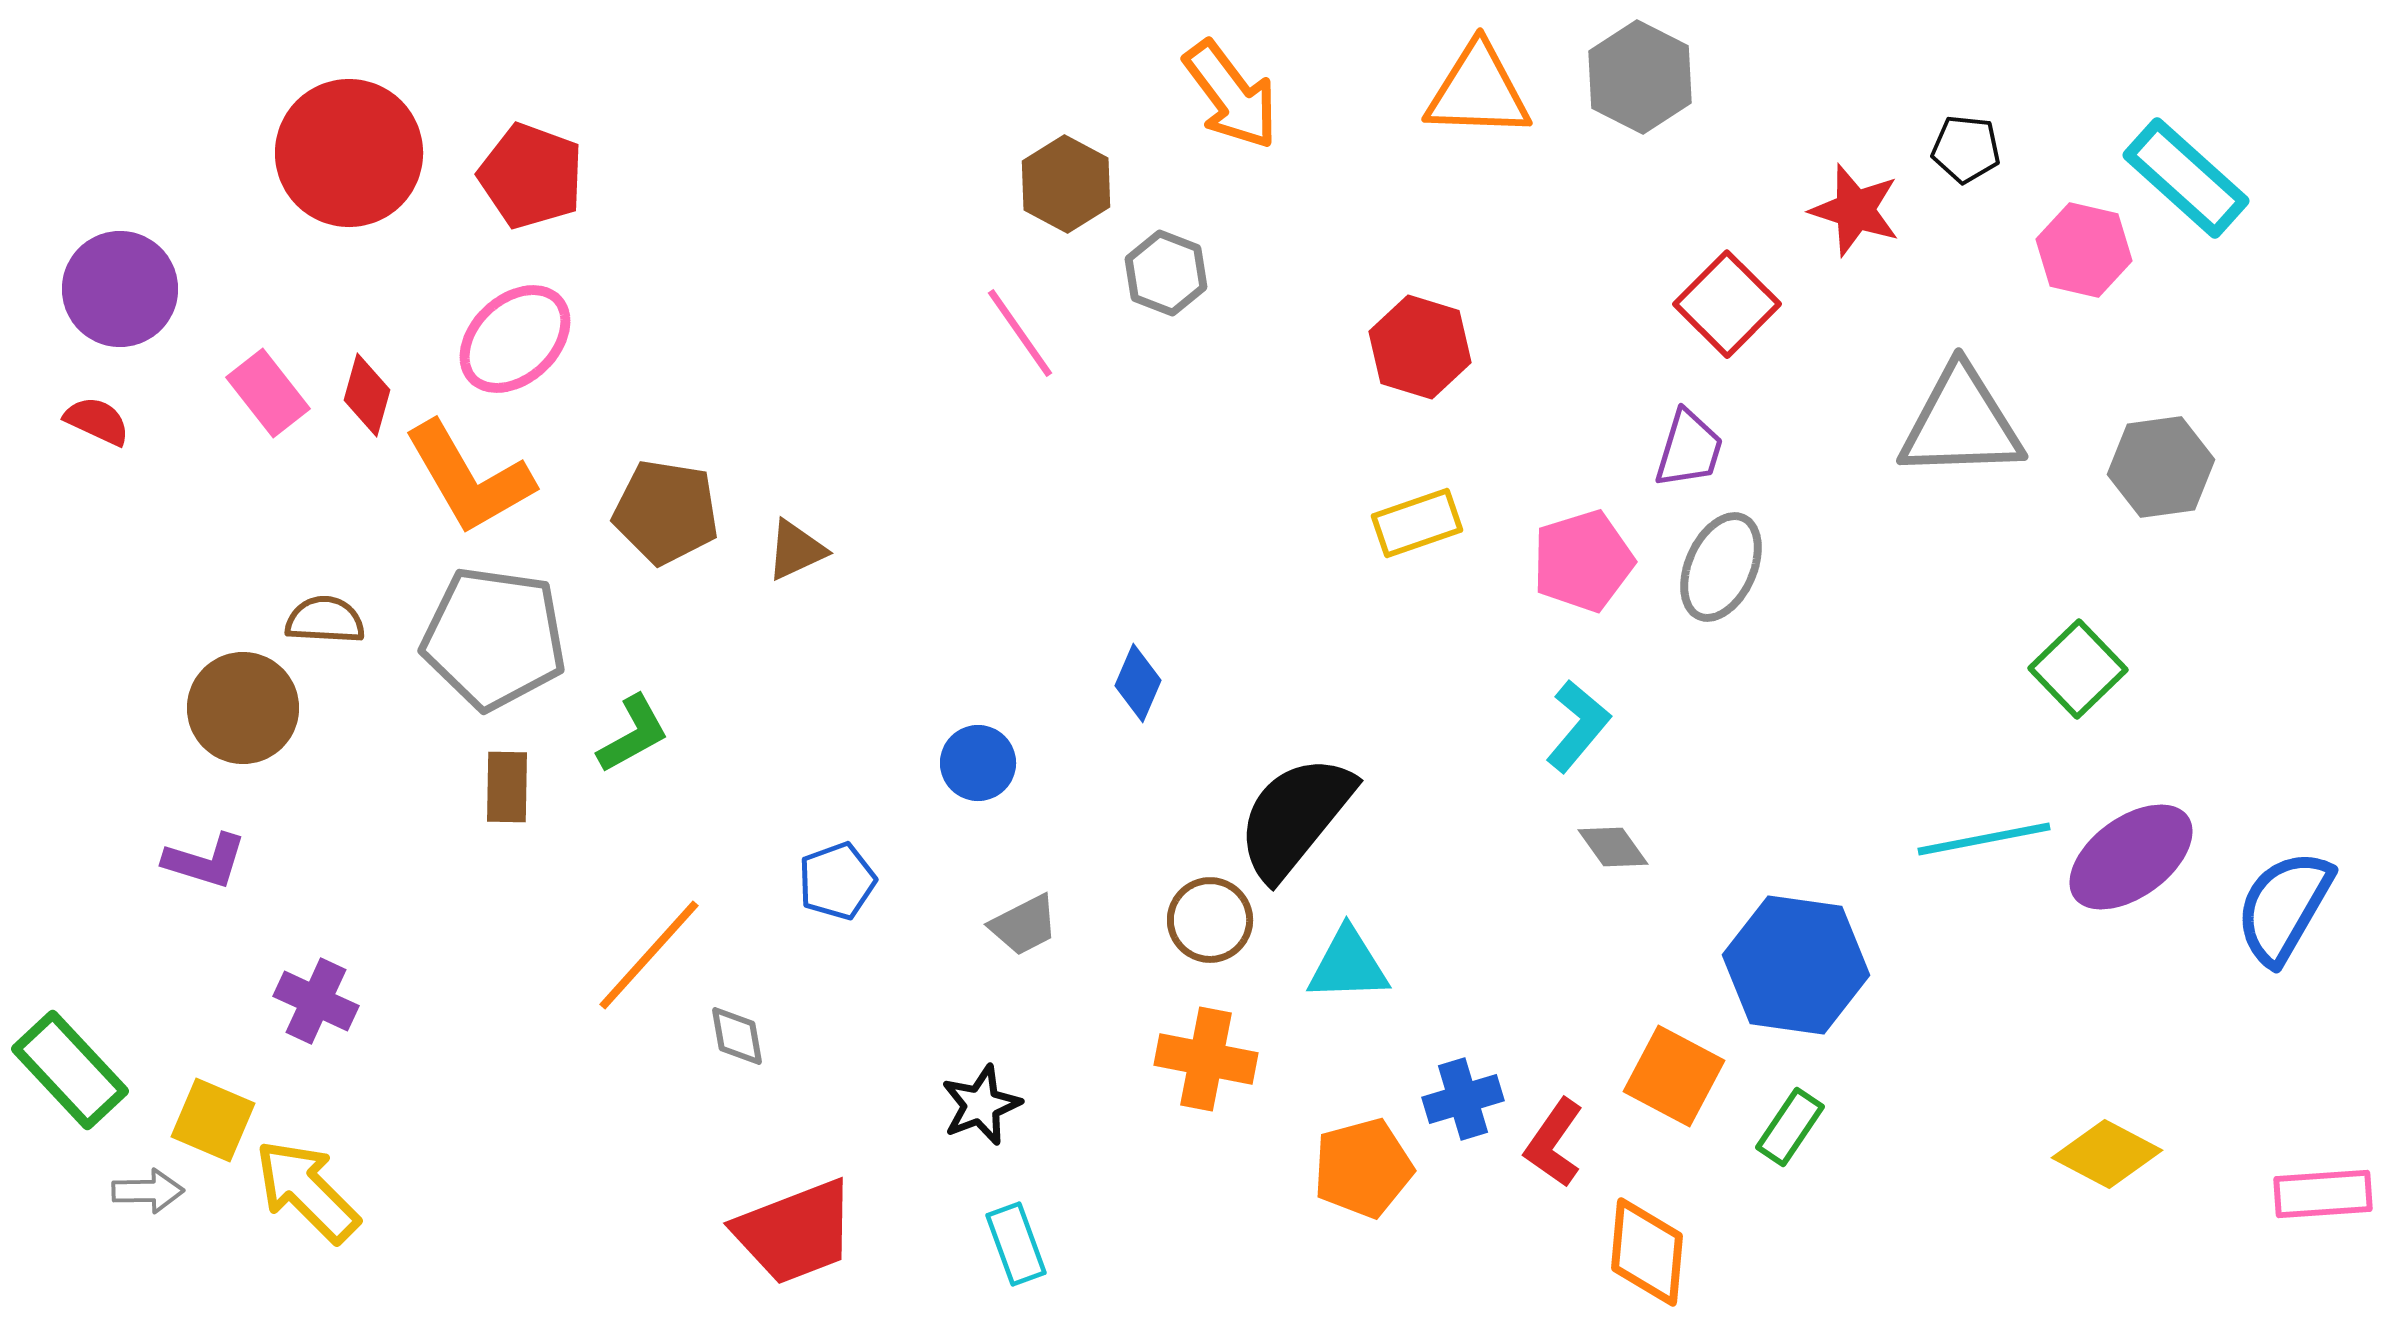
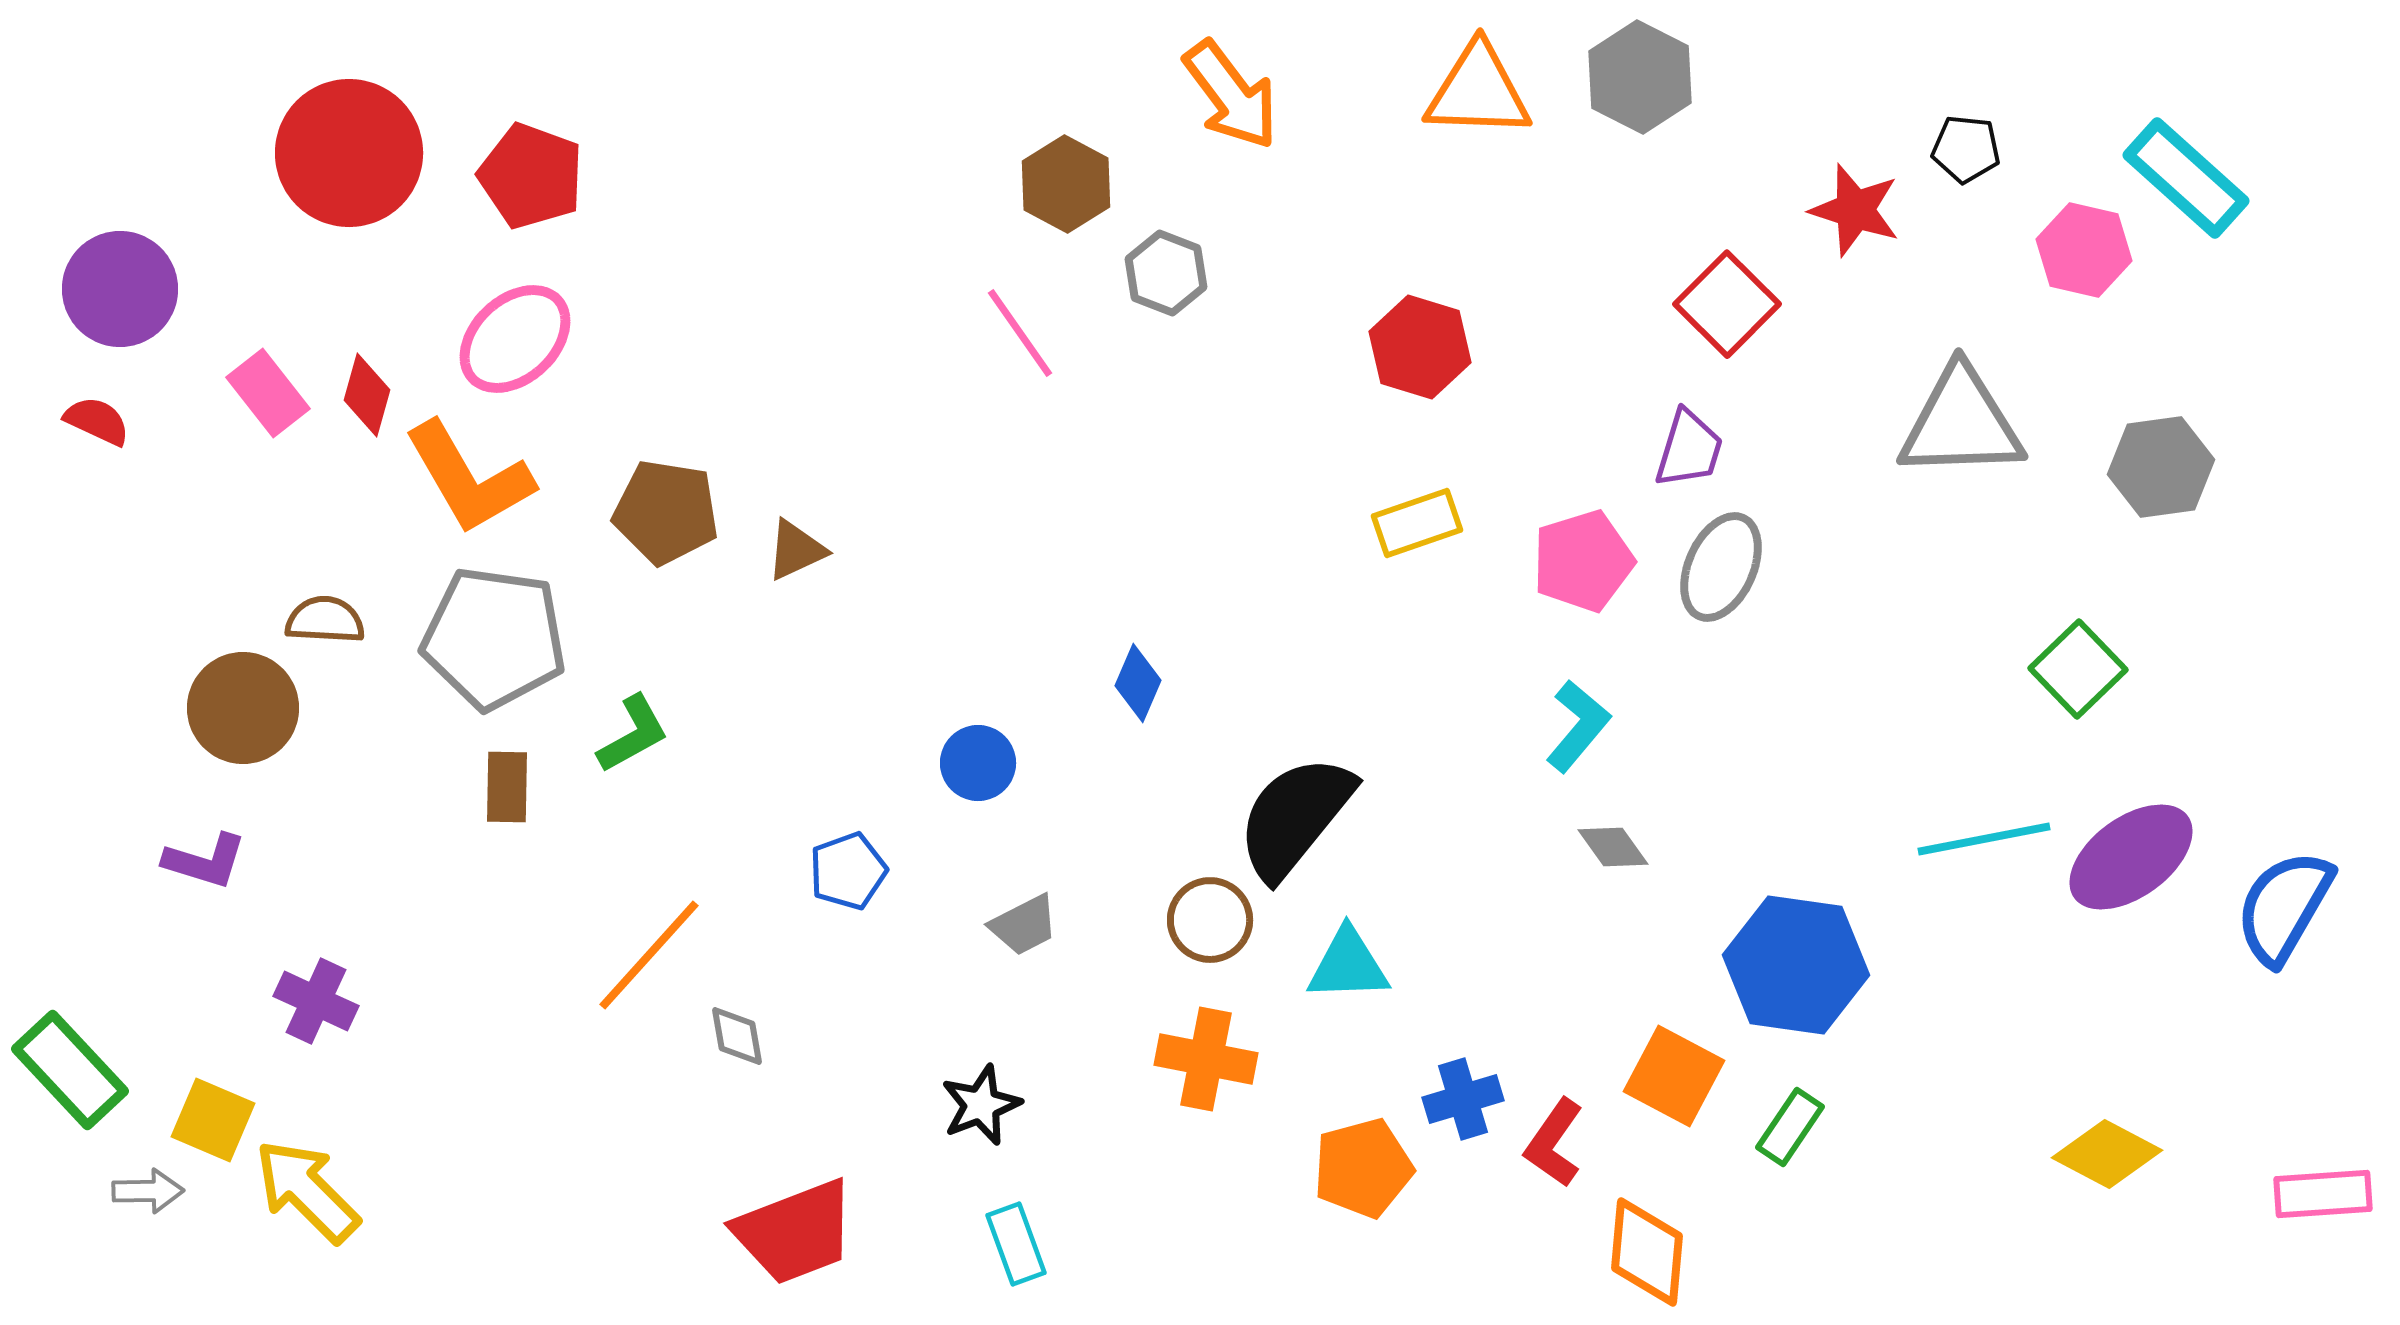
blue pentagon at (837, 881): moved 11 px right, 10 px up
